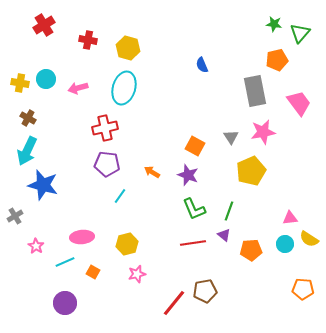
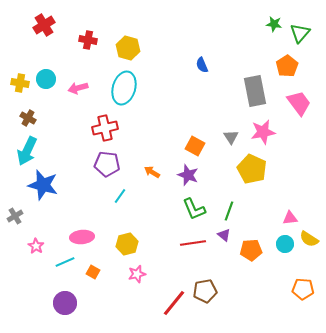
orange pentagon at (277, 60): moved 10 px right, 6 px down; rotated 20 degrees counterclockwise
yellow pentagon at (251, 171): moved 1 px right, 2 px up; rotated 24 degrees counterclockwise
